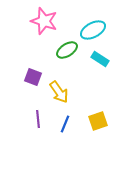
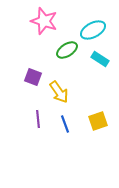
blue line: rotated 42 degrees counterclockwise
